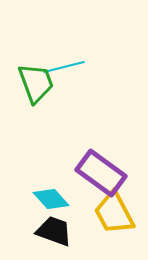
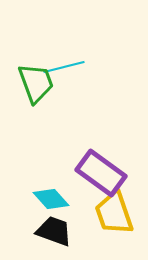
yellow trapezoid: rotated 9 degrees clockwise
